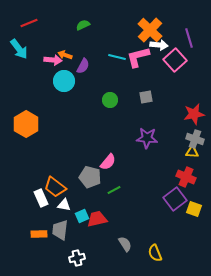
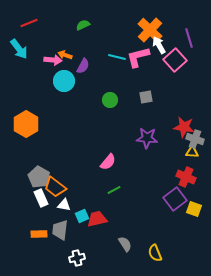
white arrow: rotated 126 degrees counterclockwise
red star: moved 10 px left, 13 px down; rotated 20 degrees clockwise
gray pentagon: moved 51 px left; rotated 15 degrees clockwise
